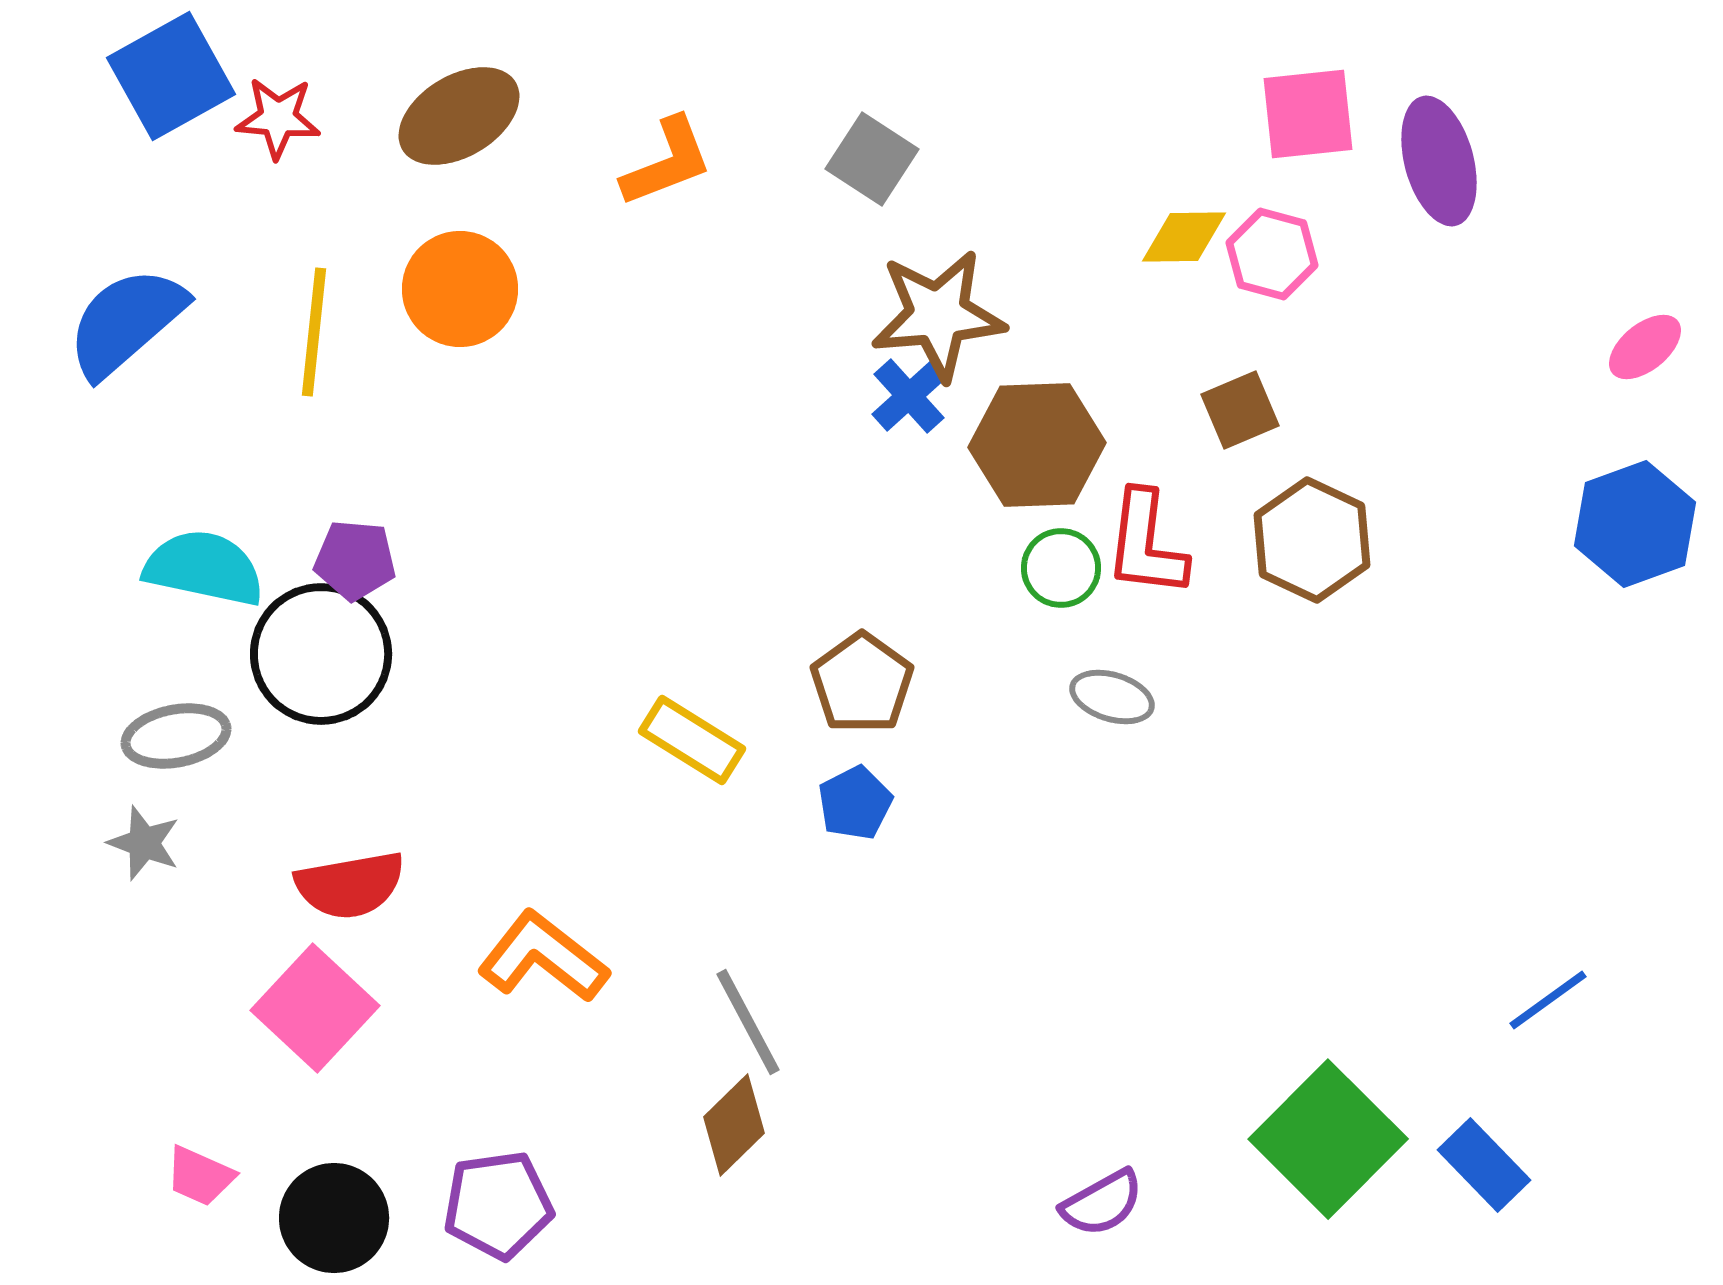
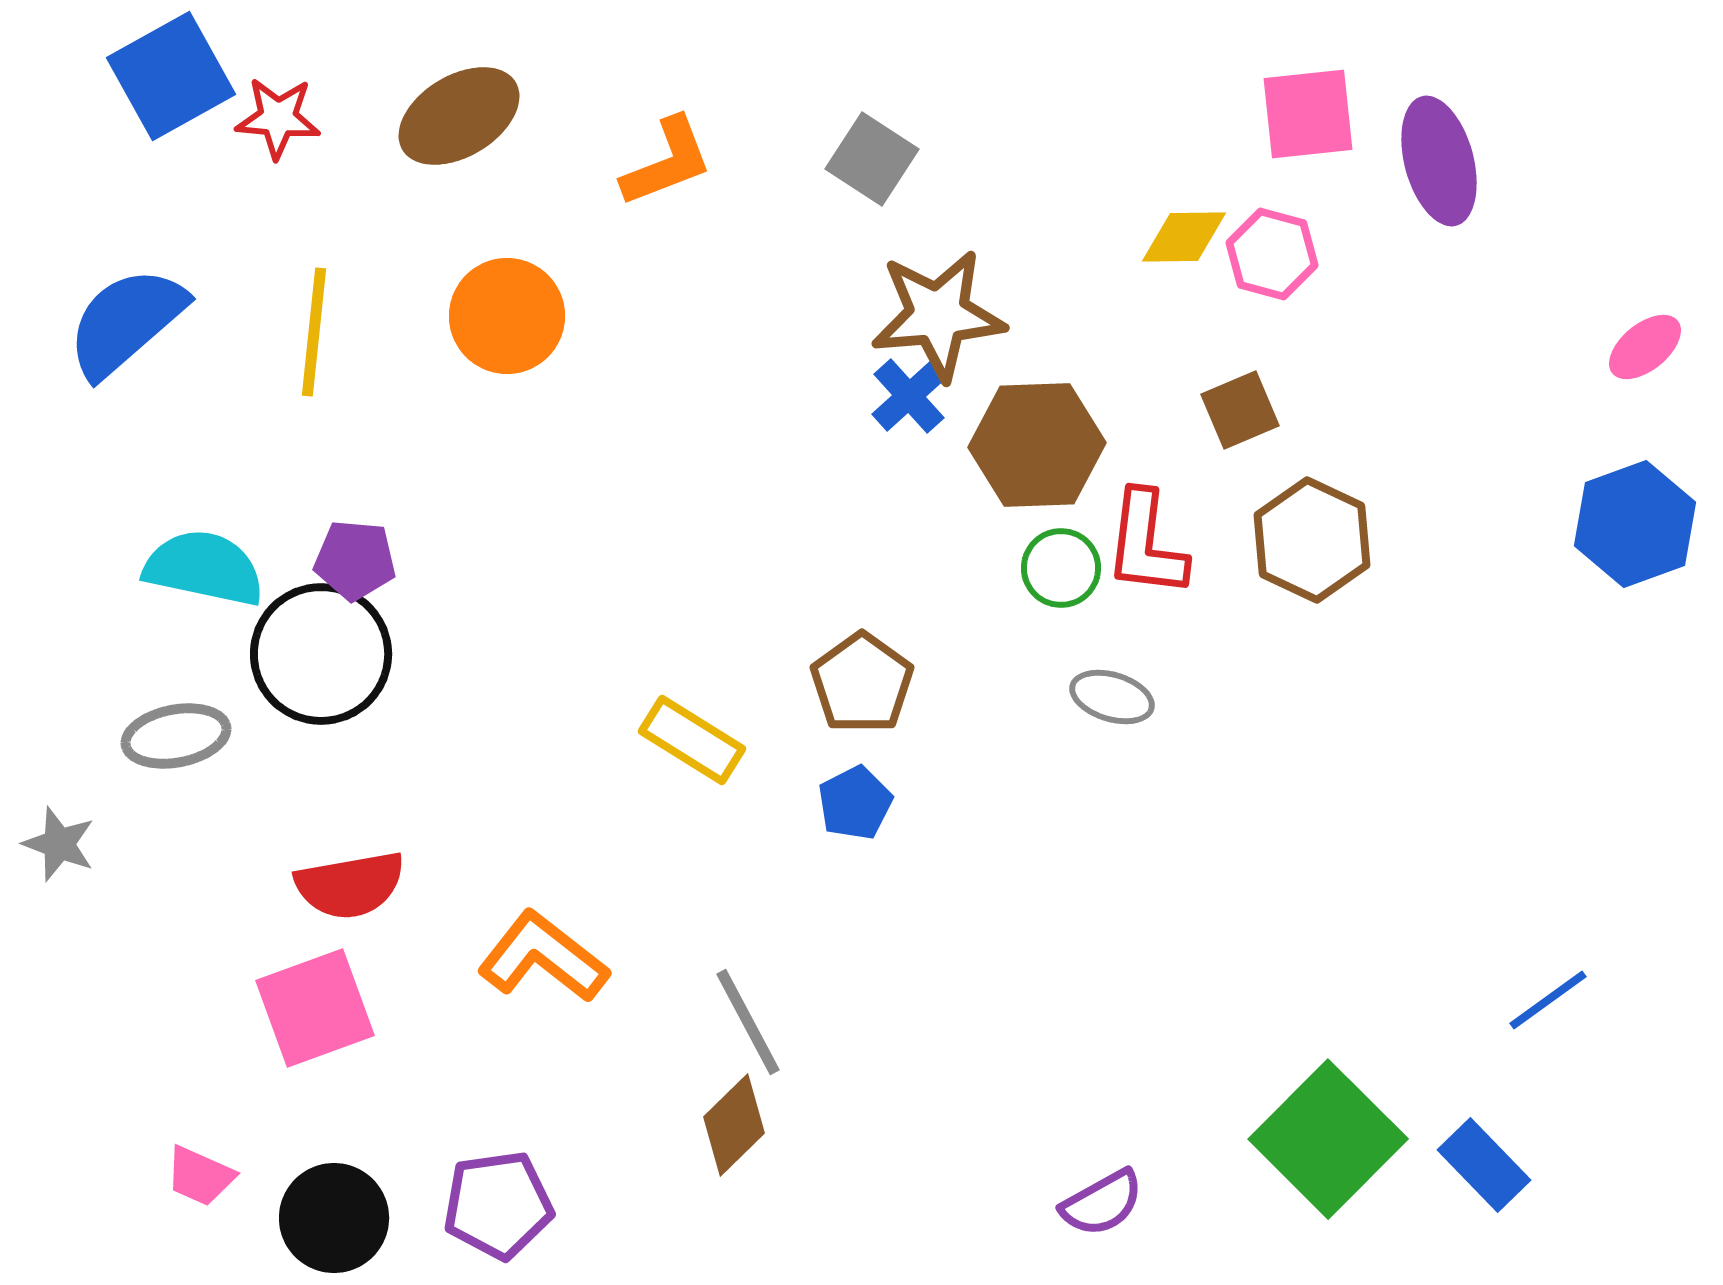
orange circle at (460, 289): moved 47 px right, 27 px down
gray star at (144, 843): moved 85 px left, 1 px down
pink square at (315, 1008): rotated 27 degrees clockwise
